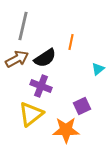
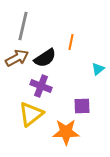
brown arrow: moved 1 px up
purple square: rotated 24 degrees clockwise
orange star: moved 2 px down
